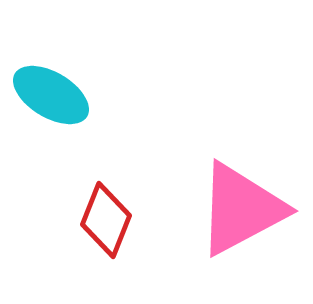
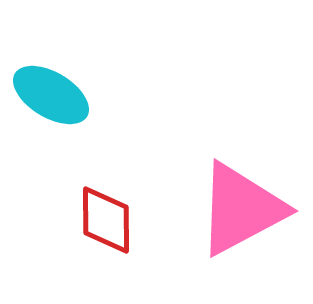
red diamond: rotated 22 degrees counterclockwise
